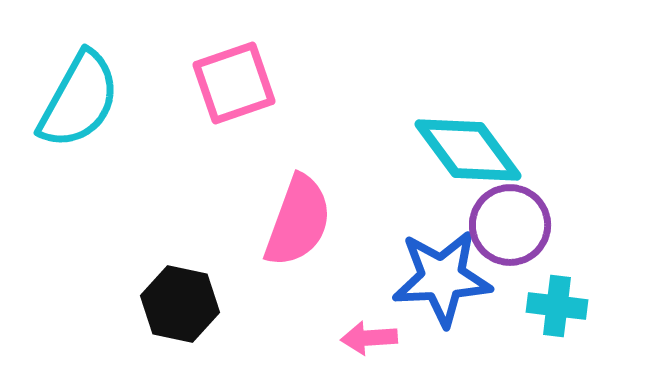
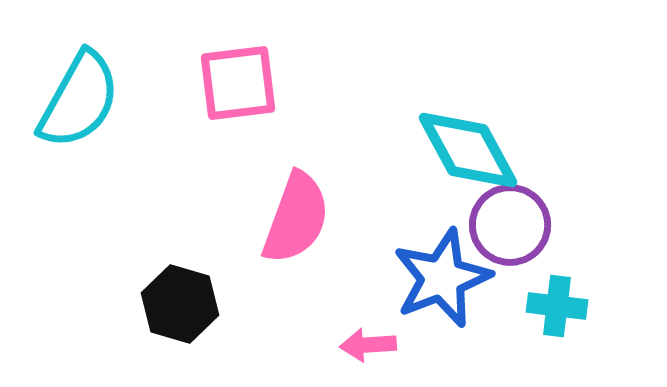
pink square: moved 4 px right; rotated 12 degrees clockwise
cyan diamond: rotated 8 degrees clockwise
pink semicircle: moved 2 px left, 3 px up
blue star: rotated 18 degrees counterclockwise
black hexagon: rotated 4 degrees clockwise
pink arrow: moved 1 px left, 7 px down
